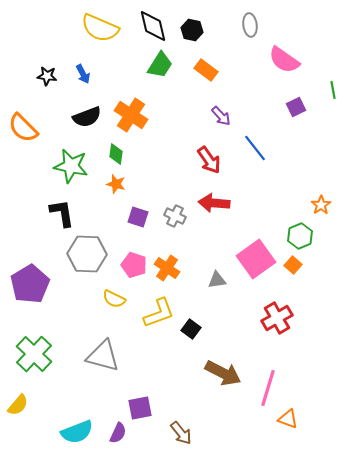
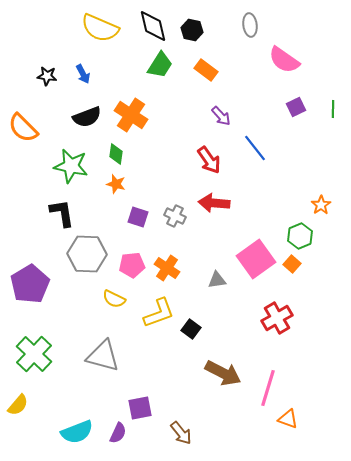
green line at (333, 90): moved 19 px down; rotated 12 degrees clockwise
pink pentagon at (134, 265): moved 2 px left; rotated 25 degrees counterclockwise
orange square at (293, 265): moved 1 px left, 1 px up
